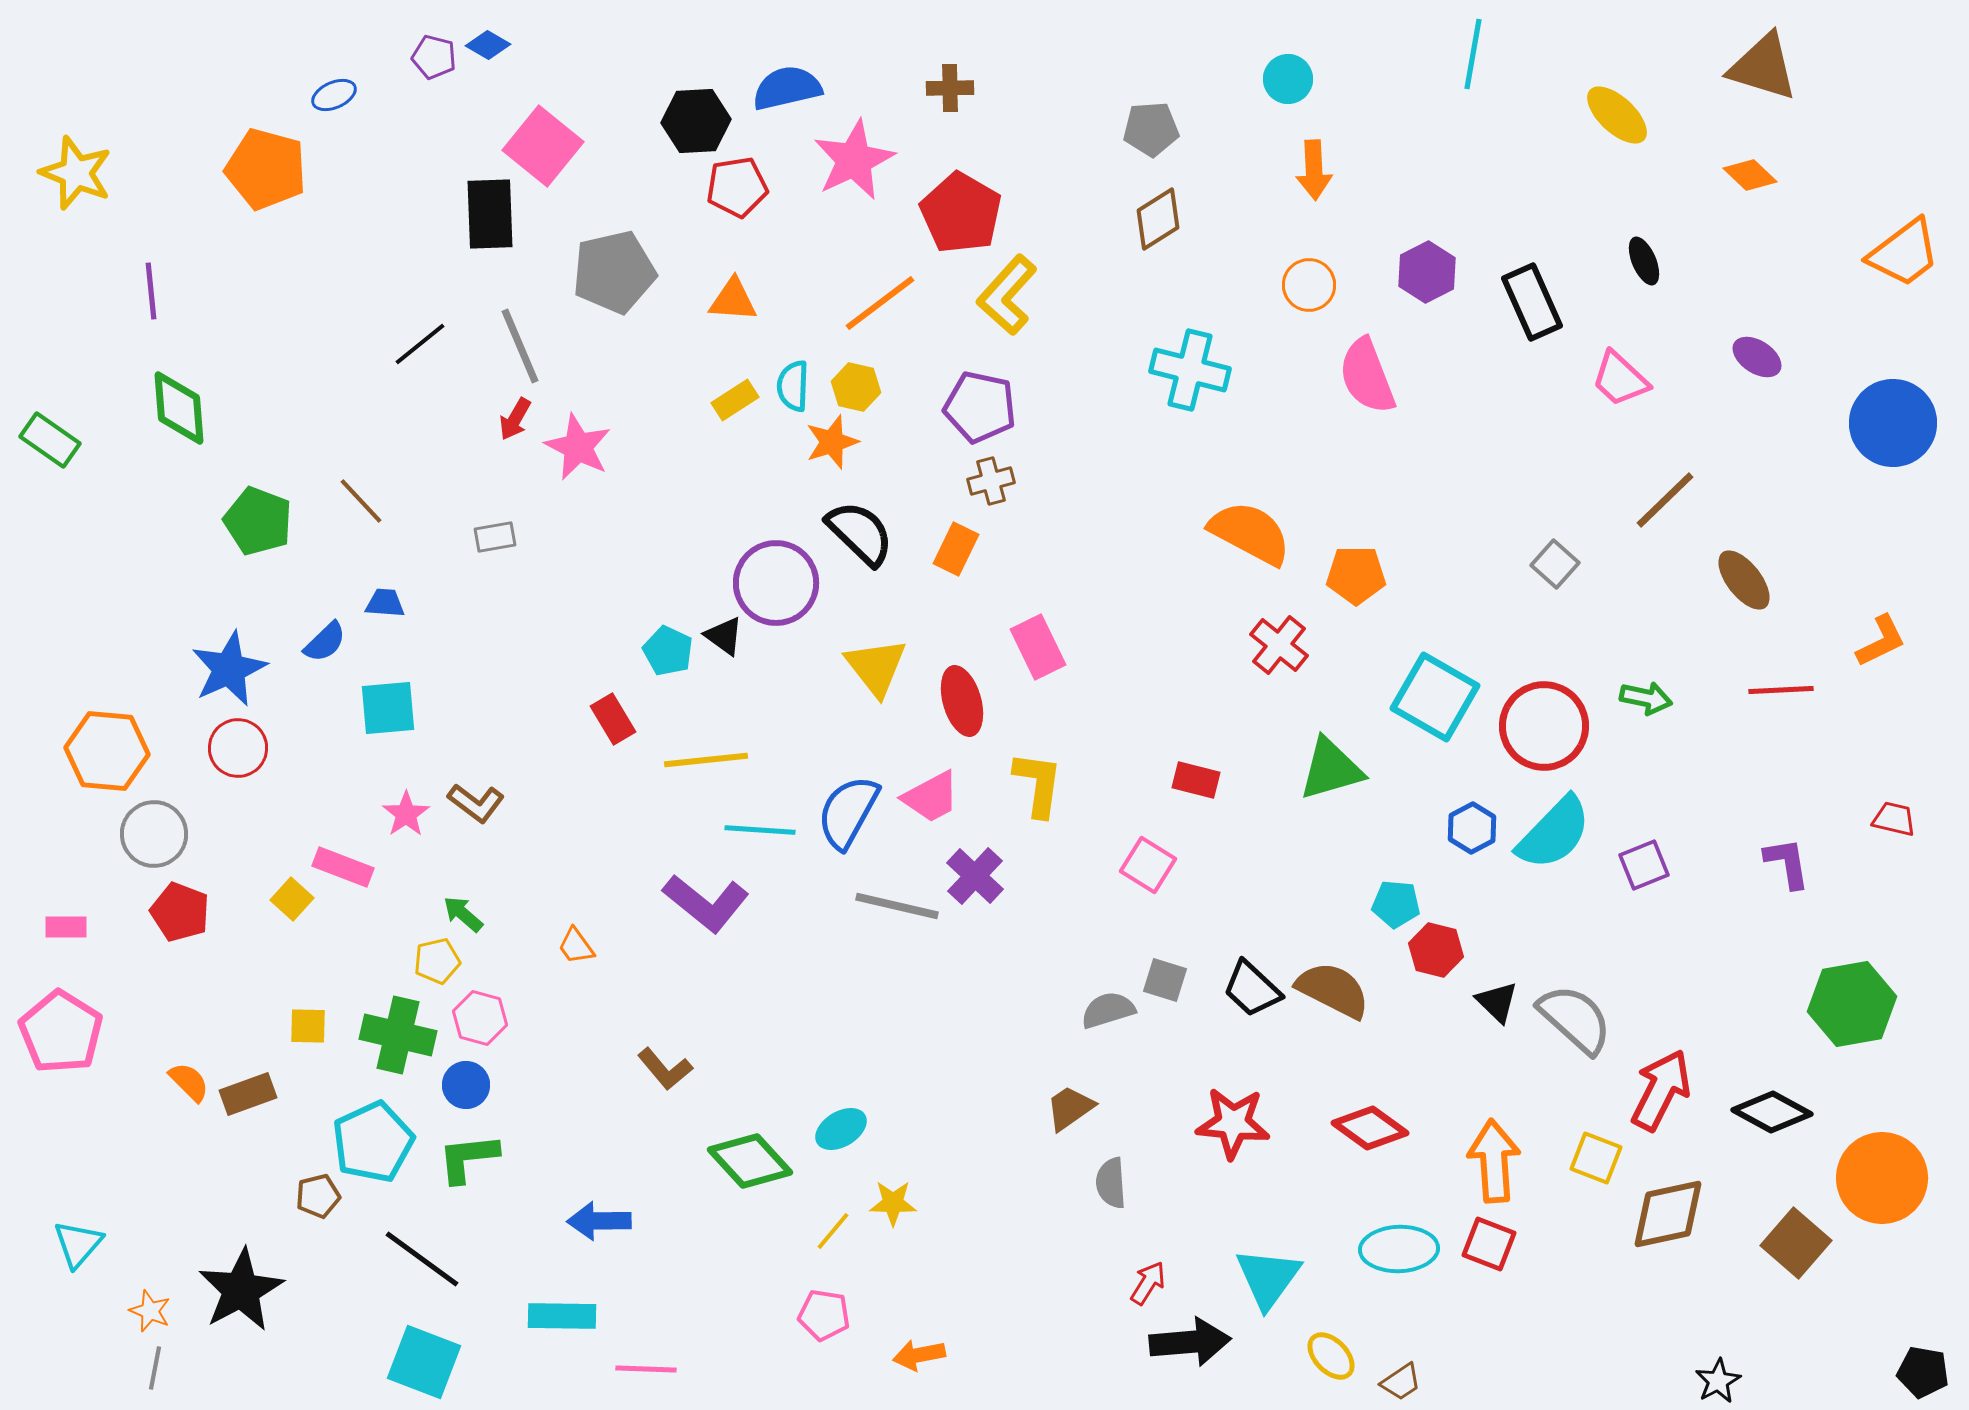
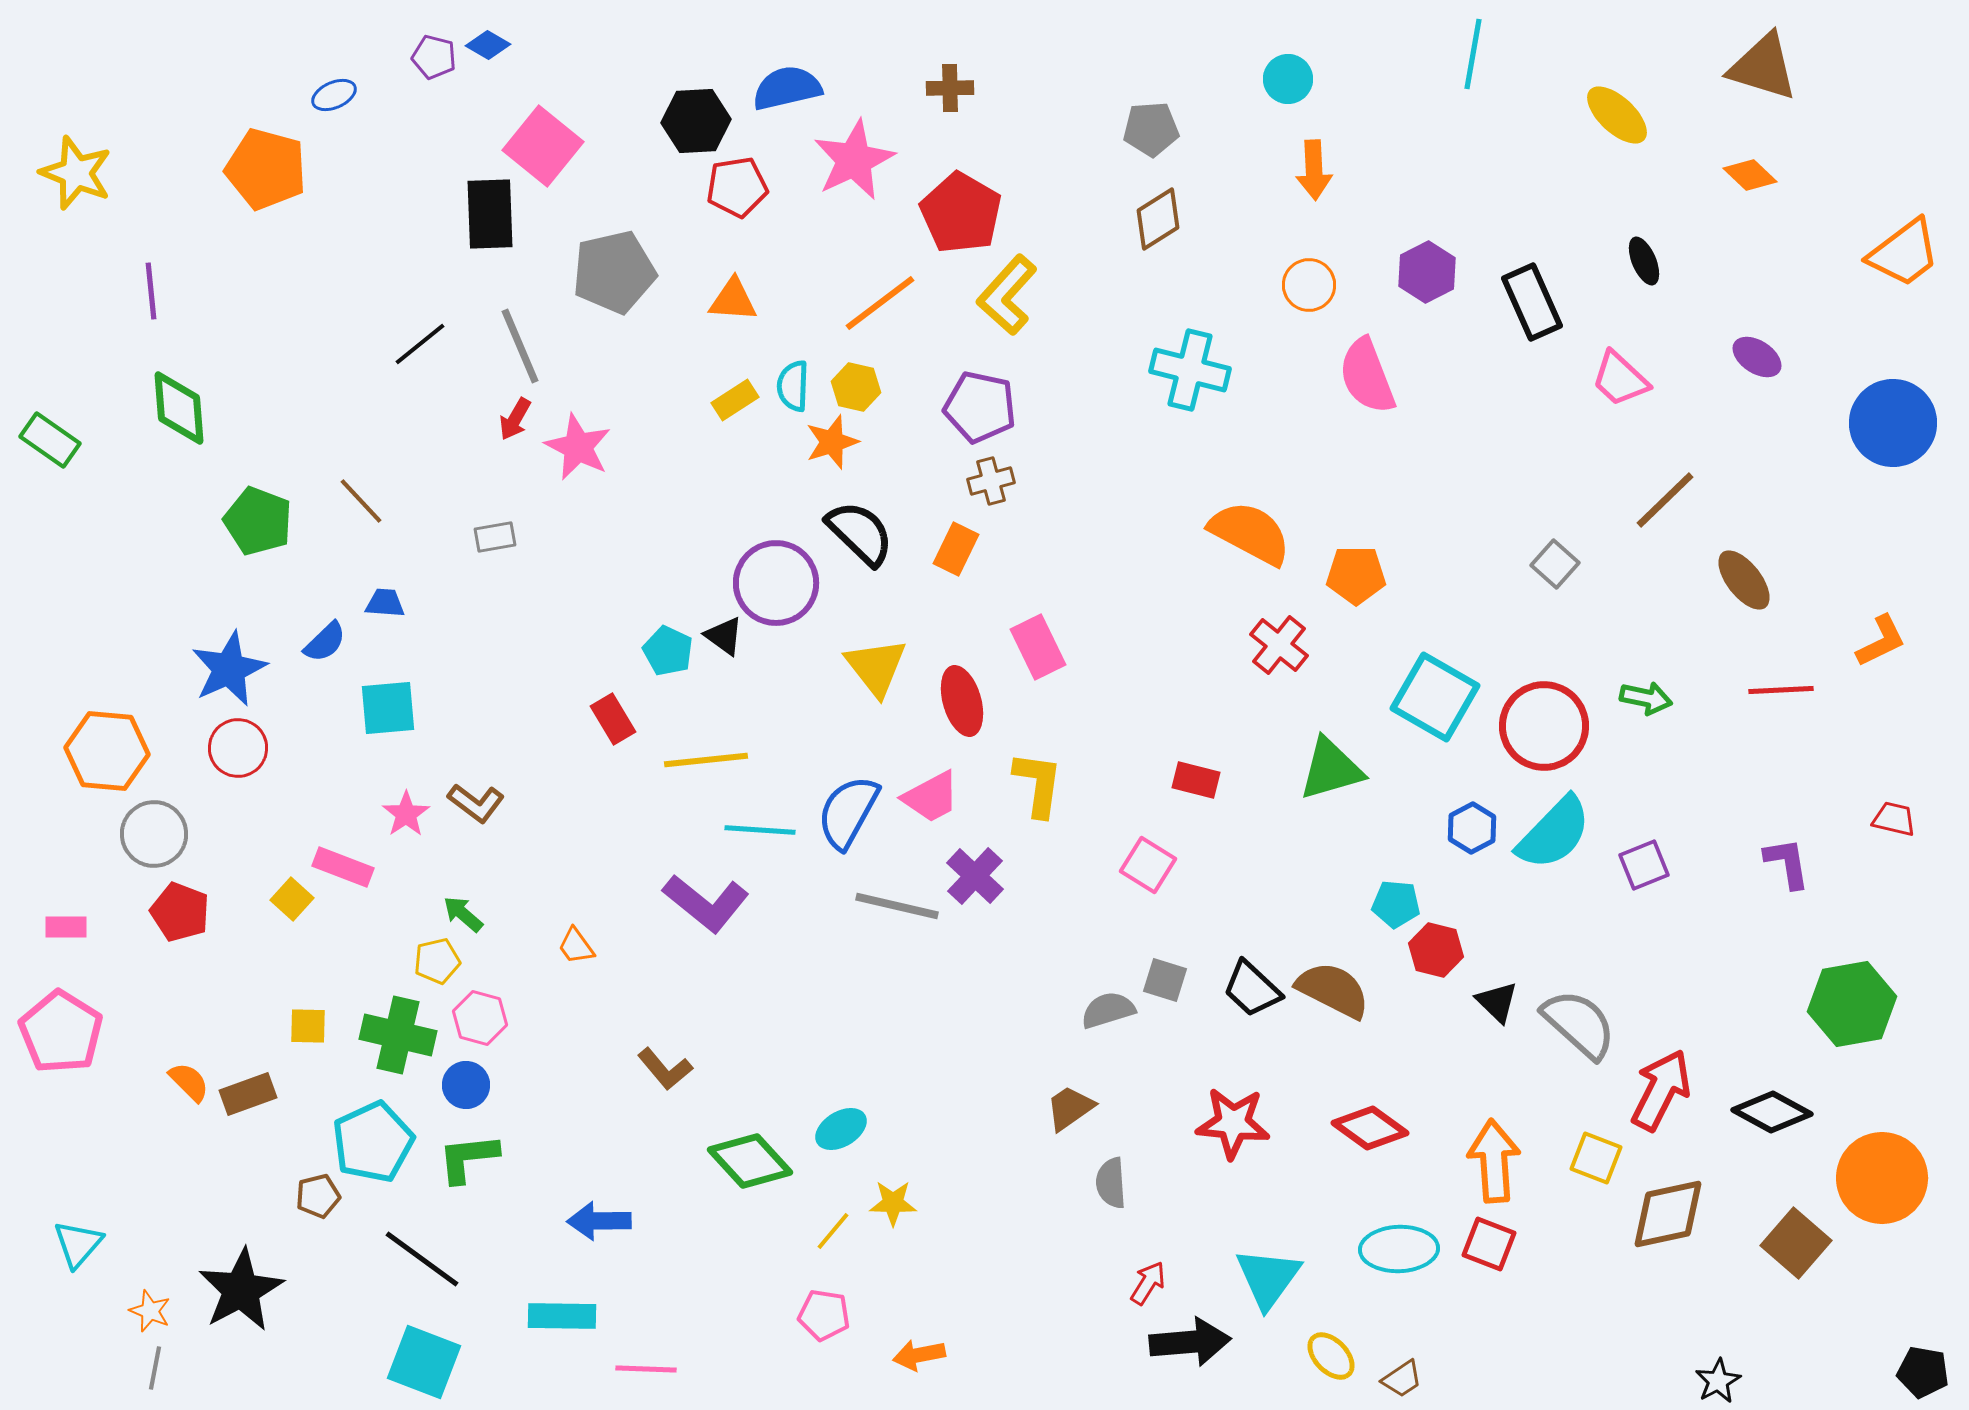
gray semicircle at (1575, 1019): moved 4 px right, 5 px down
brown trapezoid at (1401, 1382): moved 1 px right, 3 px up
